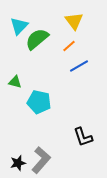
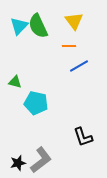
green semicircle: moved 1 px right, 13 px up; rotated 75 degrees counterclockwise
orange line: rotated 40 degrees clockwise
cyan pentagon: moved 3 px left, 1 px down
gray L-shape: rotated 12 degrees clockwise
